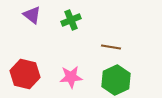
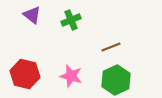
brown line: rotated 30 degrees counterclockwise
pink star: moved 1 px up; rotated 20 degrees clockwise
